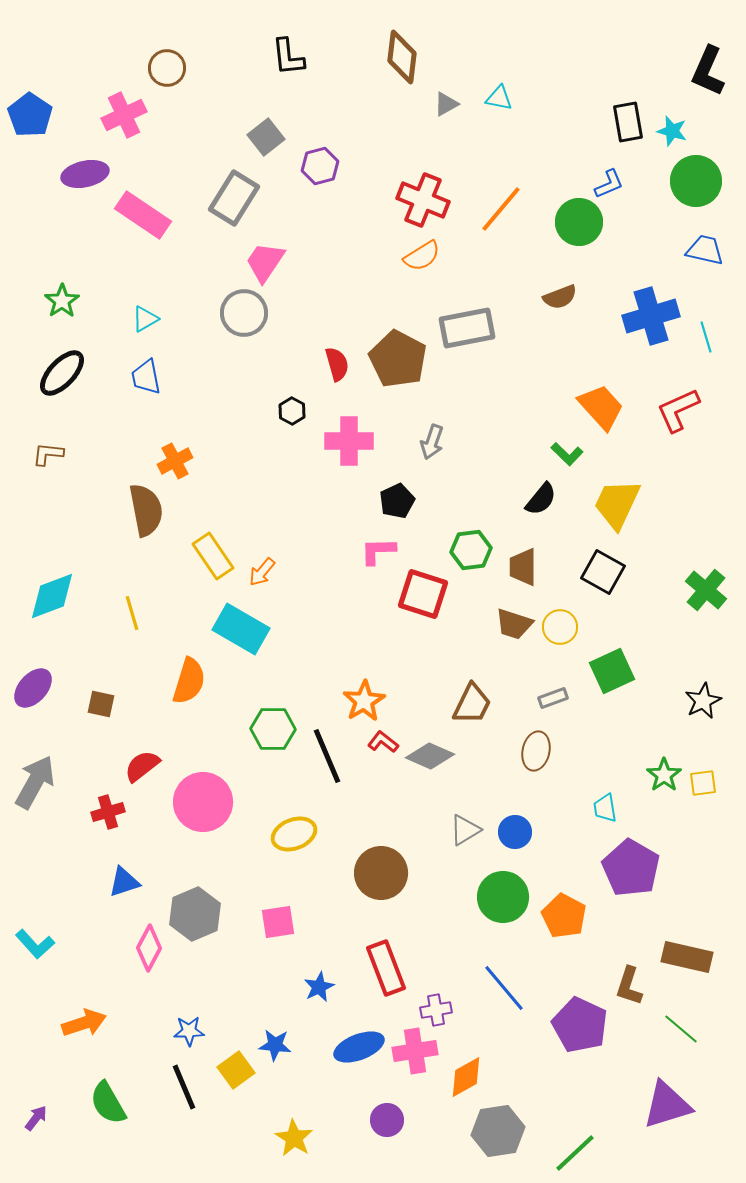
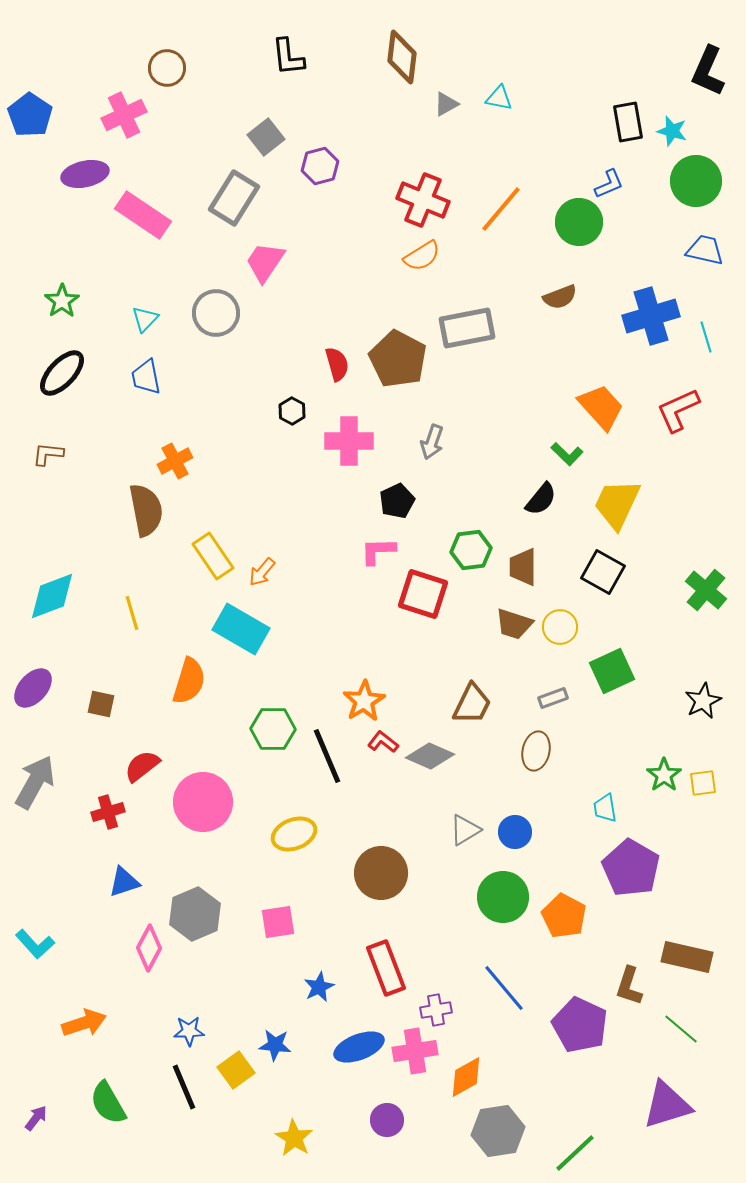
gray circle at (244, 313): moved 28 px left
cyan triangle at (145, 319): rotated 16 degrees counterclockwise
